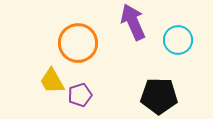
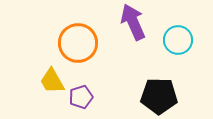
purple pentagon: moved 1 px right, 2 px down
